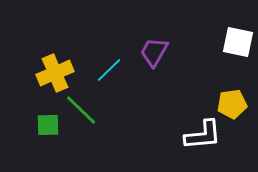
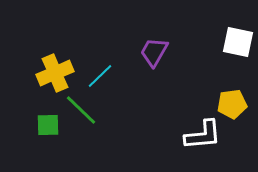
cyan line: moved 9 px left, 6 px down
